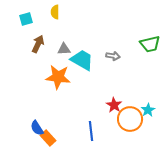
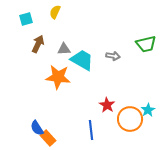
yellow semicircle: rotated 24 degrees clockwise
green trapezoid: moved 4 px left
red star: moved 7 px left
blue line: moved 1 px up
